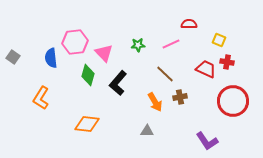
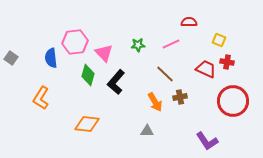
red semicircle: moved 2 px up
gray square: moved 2 px left, 1 px down
black L-shape: moved 2 px left, 1 px up
